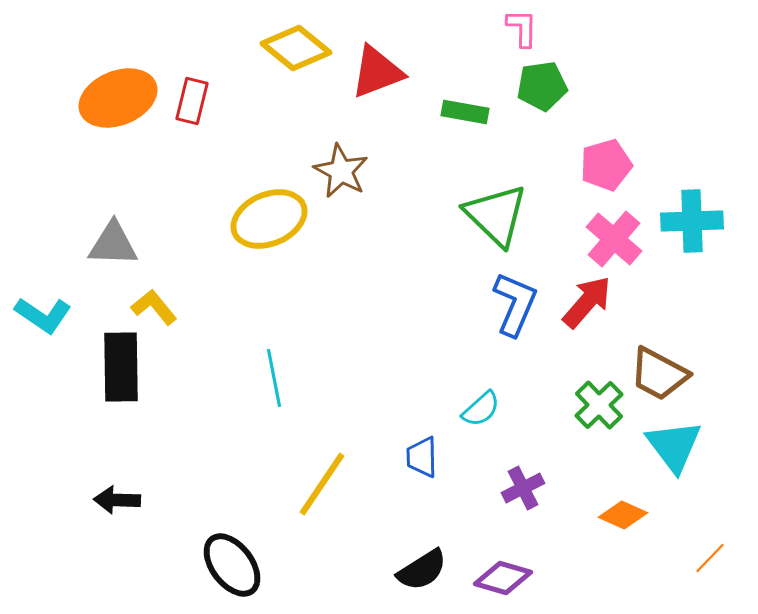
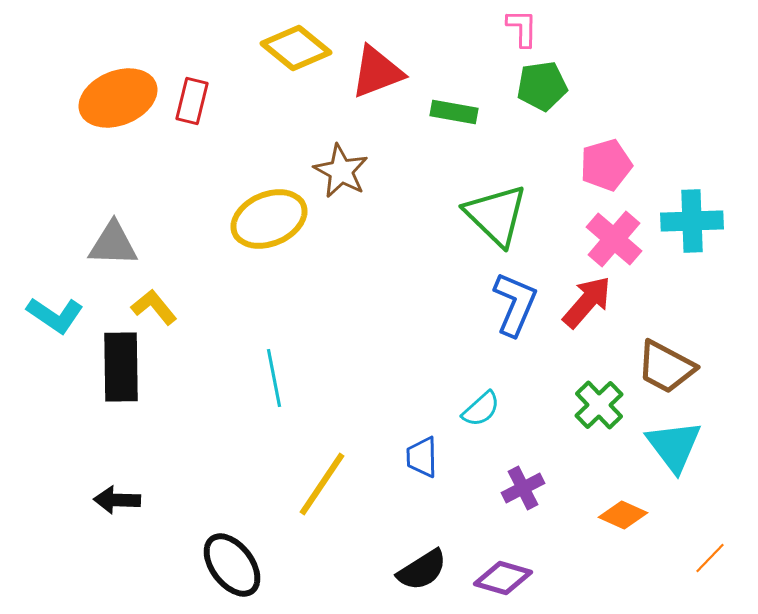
green rectangle: moved 11 px left
cyan L-shape: moved 12 px right
brown trapezoid: moved 7 px right, 7 px up
